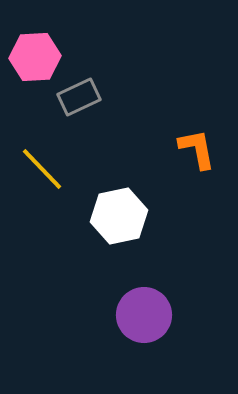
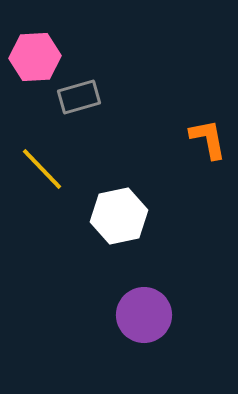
gray rectangle: rotated 9 degrees clockwise
orange L-shape: moved 11 px right, 10 px up
